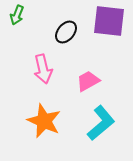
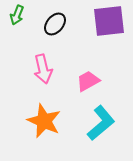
purple square: rotated 12 degrees counterclockwise
black ellipse: moved 11 px left, 8 px up
